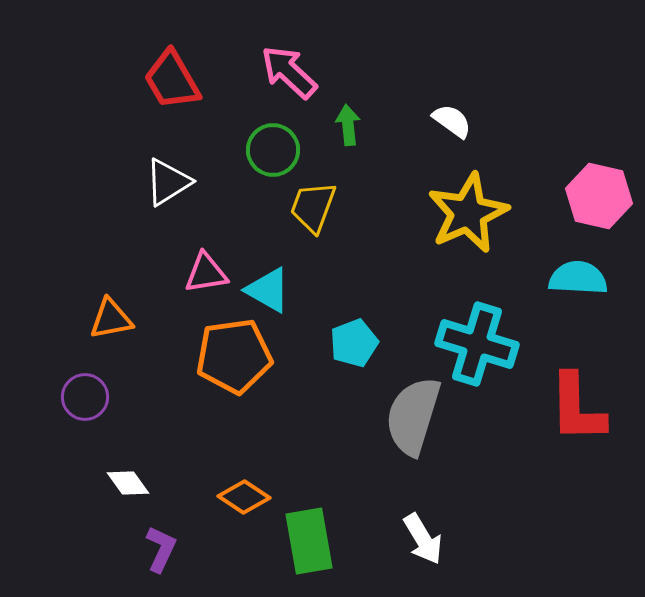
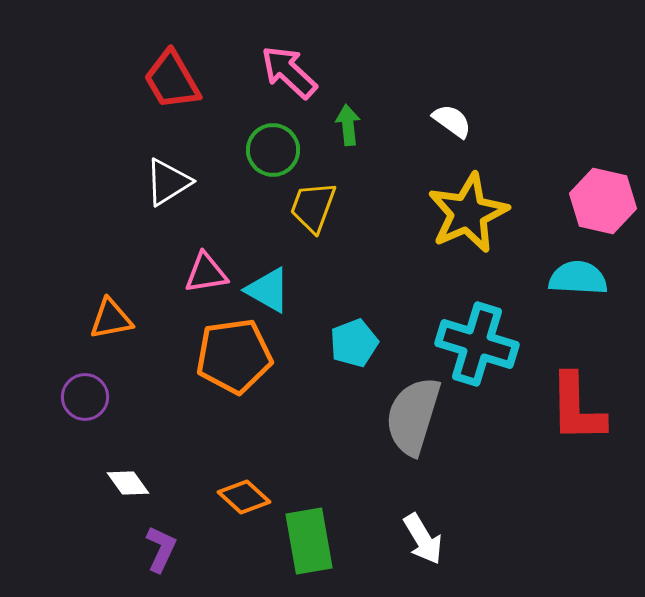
pink hexagon: moved 4 px right, 5 px down
orange diamond: rotated 9 degrees clockwise
